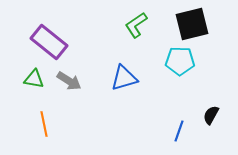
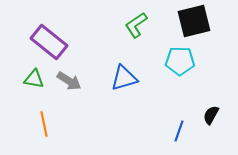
black square: moved 2 px right, 3 px up
